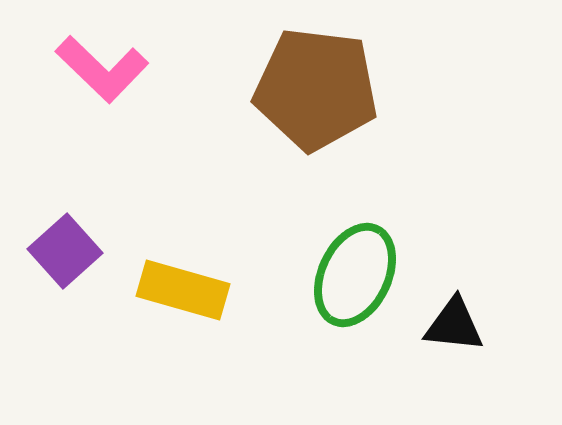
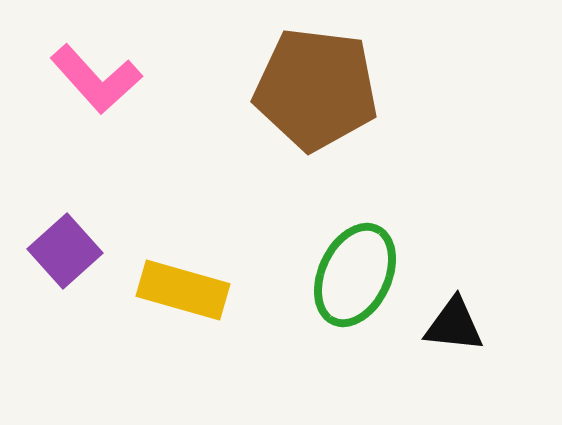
pink L-shape: moved 6 px left, 10 px down; rotated 4 degrees clockwise
